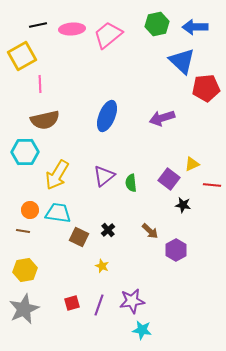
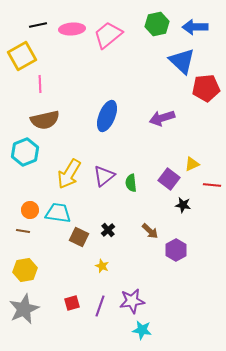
cyan hexagon: rotated 20 degrees counterclockwise
yellow arrow: moved 12 px right, 1 px up
purple line: moved 1 px right, 1 px down
